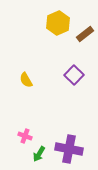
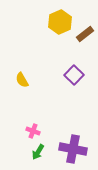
yellow hexagon: moved 2 px right, 1 px up
yellow semicircle: moved 4 px left
pink cross: moved 8 px right, 5 px up
purple cross: moved 4 px right
green arrow: moved 1 px left, 2 px up
